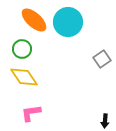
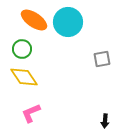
orange ellipse: rotated 8 degrees counterclockwise
gray square: rotated 24 degrees clockwise
pink L-shape: rotated 15 degrees counterclockwise
